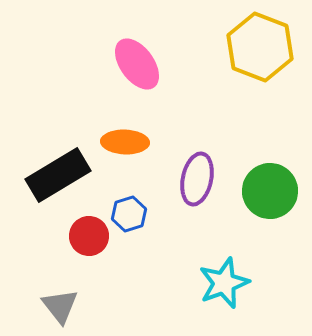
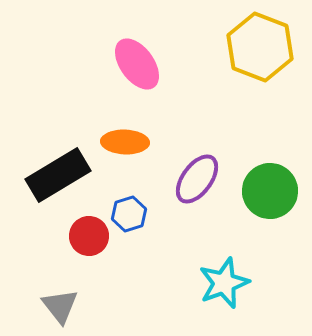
purple ellipse: rotated 24 degrees clockwise
